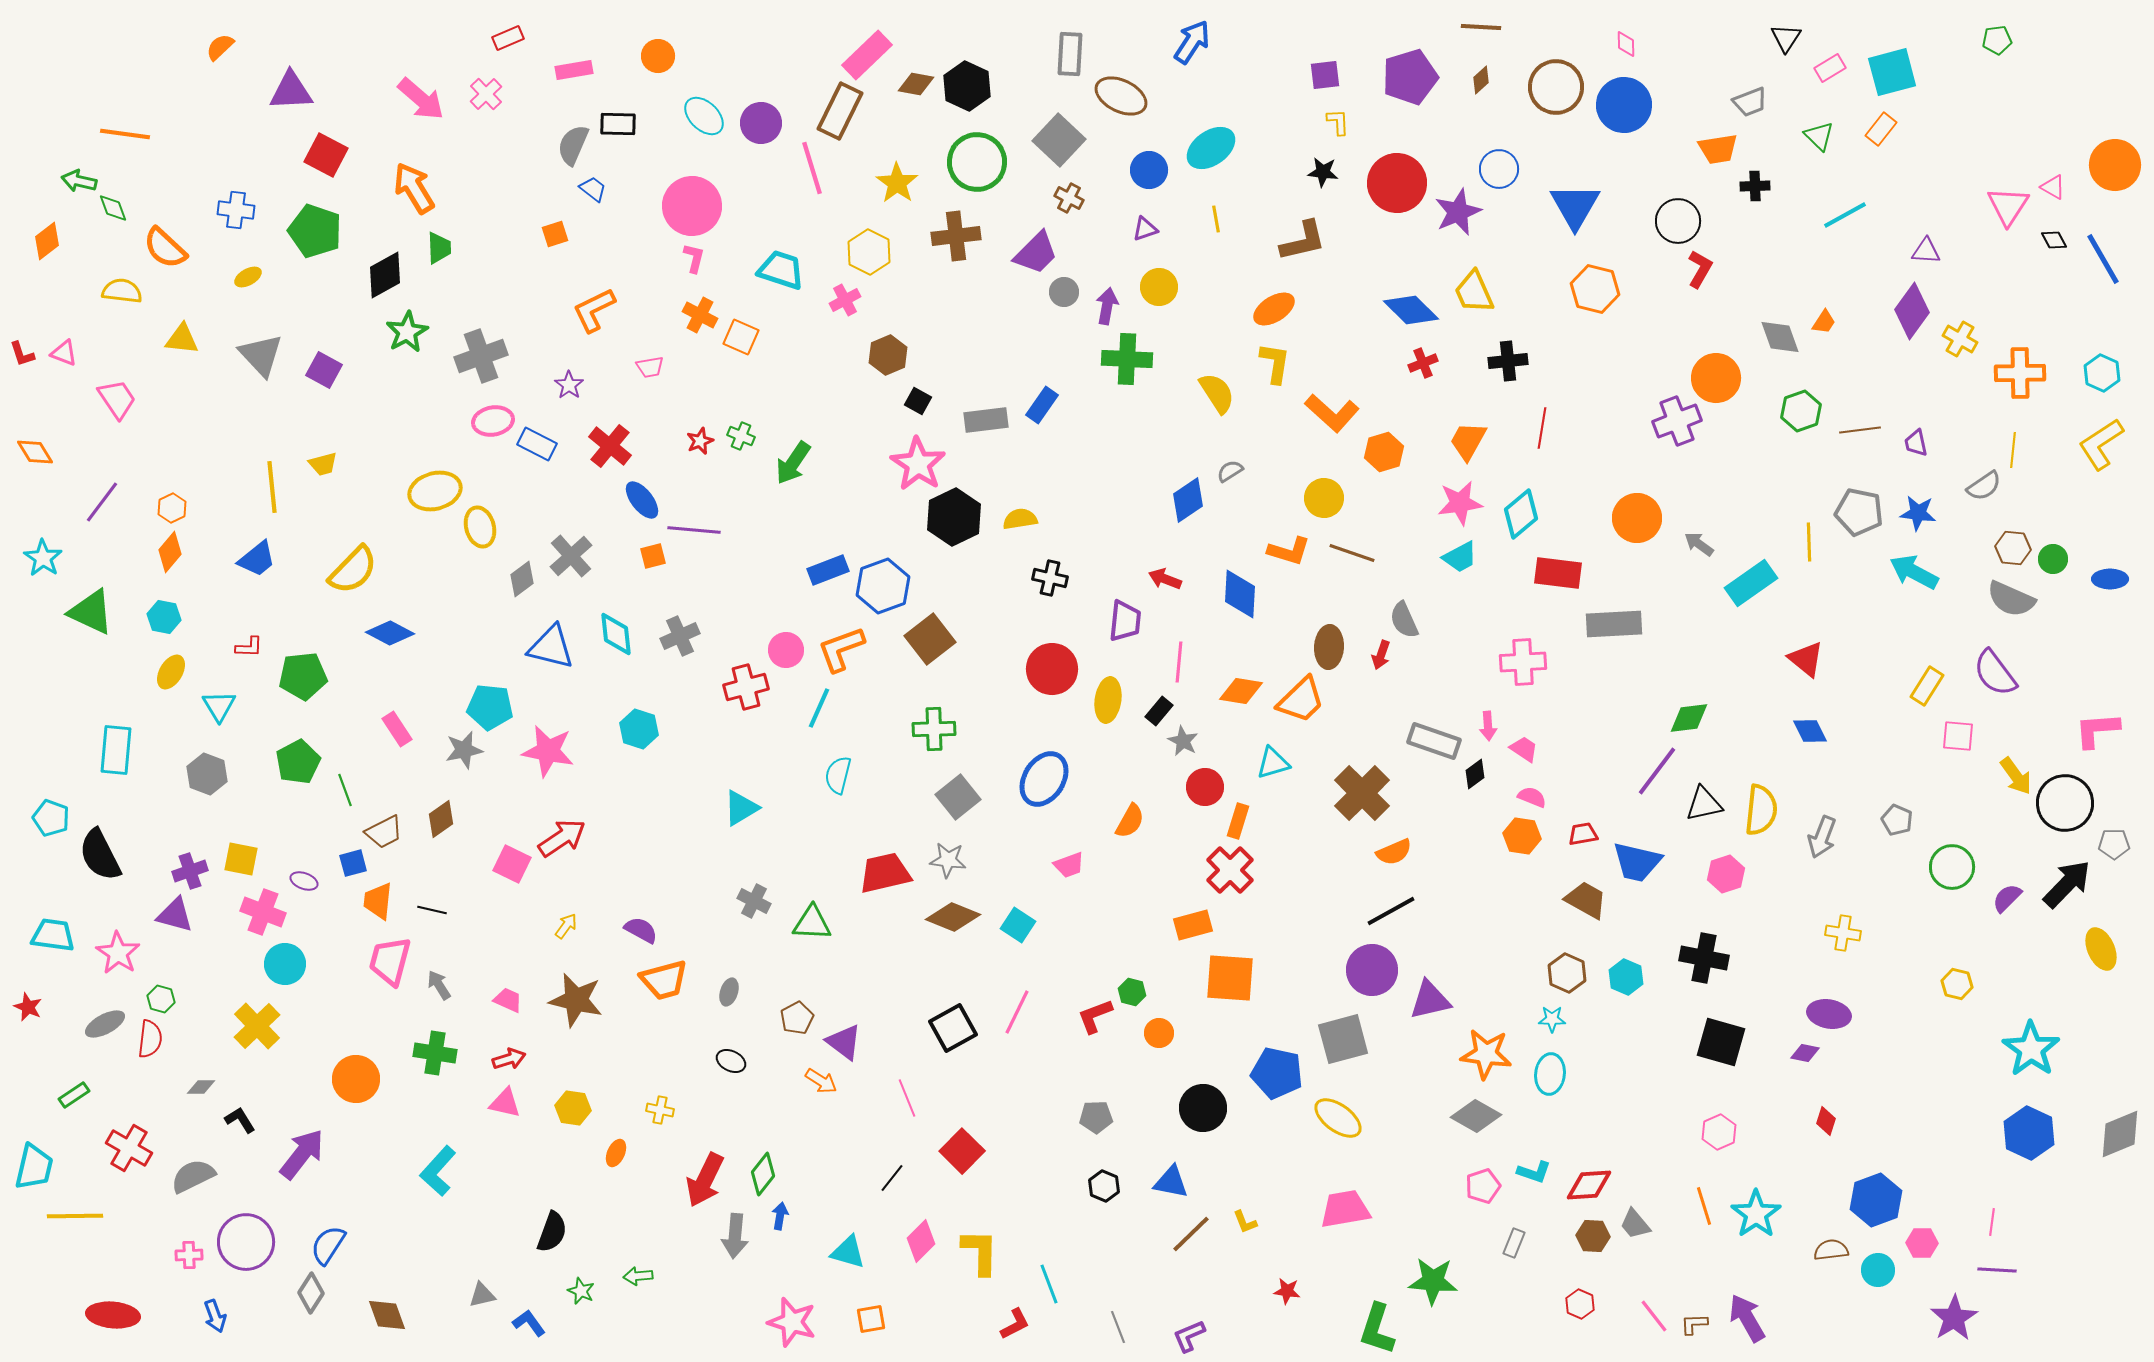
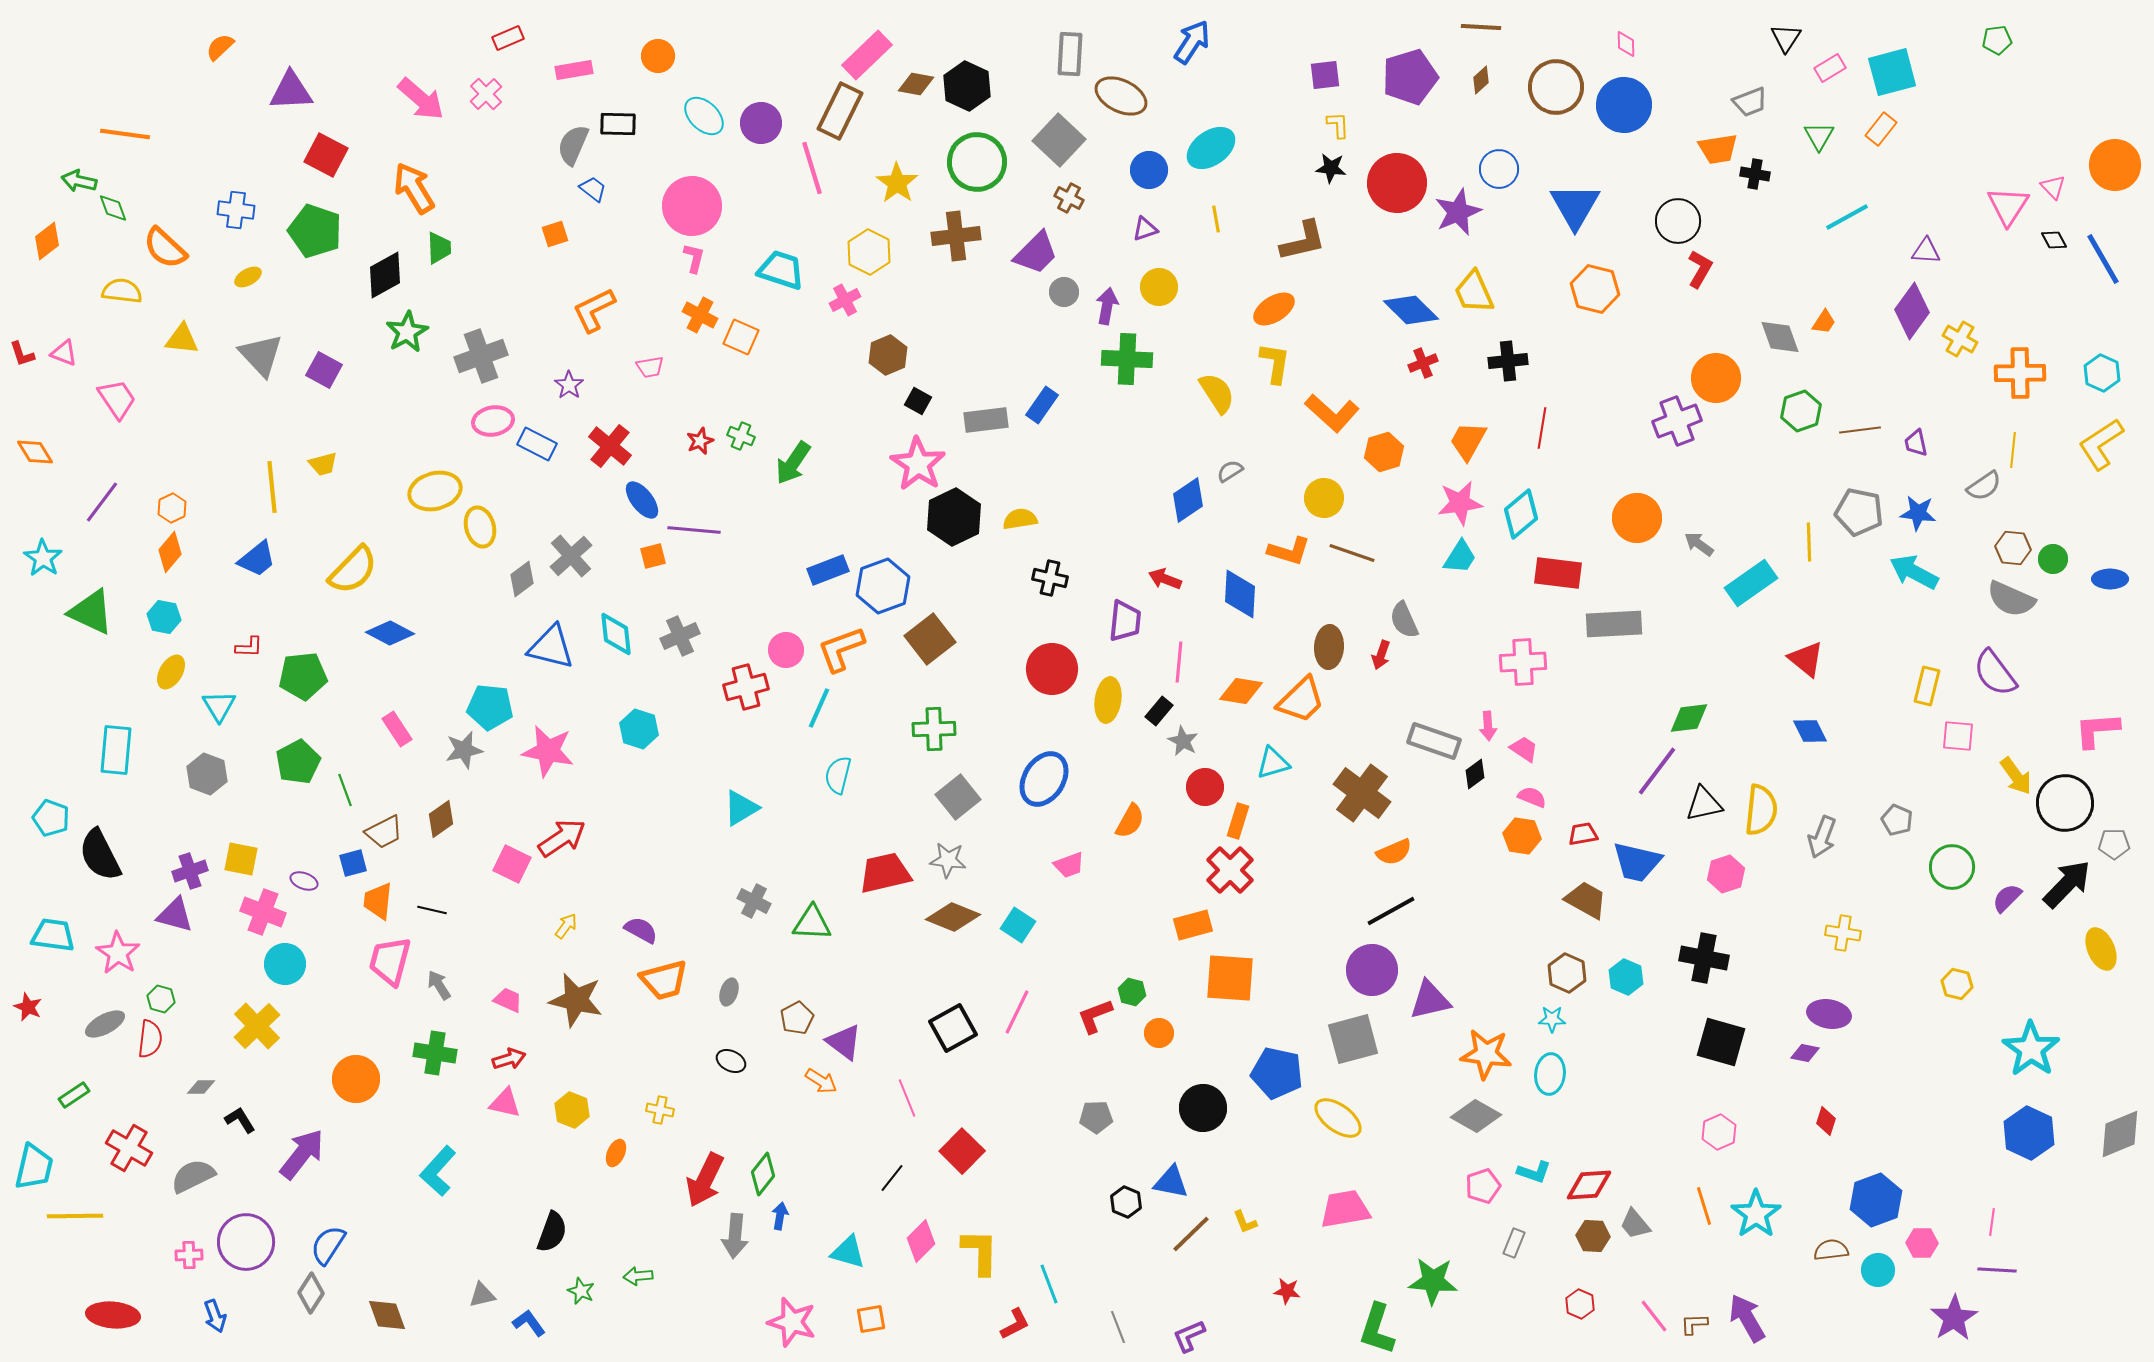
yellow L-shape at (1338, 122): moved 3 px down
green triangle at (1819, 136): rotated 16 degrees clockwise
black star at (1323, 172): moved 8 px right, 4 px up
black cross at (1755, 186): moved 12 px up; rotated 12 degrees clockwise
pink triangle at (2053, 187): rotated 16 degrees clockwise
cyan line at (1845, 215): moved 2 px right, 2 px down
cyan trapezoid at (1460, 557): rotated 30 degrees counterclockwise
yellow rectangle at (1927, 686): rotated 18 degrees counterclockwise
brown cross at (1362, 793): rotated 8 degrees counterclockwise
gray square at (1343, 1039): moved 10 px right
yellow hexagon at (573, 1108): moved 1 px left, 2 px down; rotated 12 degrees clockwise
black hexagon at (1104, 1186): moved 22 px right, 16 px down
